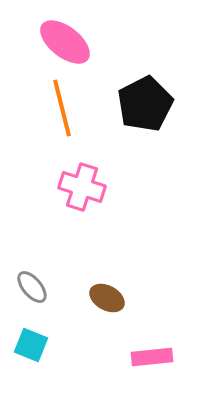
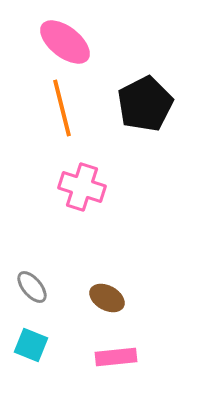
pink rectangle: moved 36 px left
